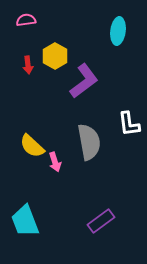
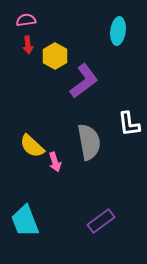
red arrow: moved 20 px up
